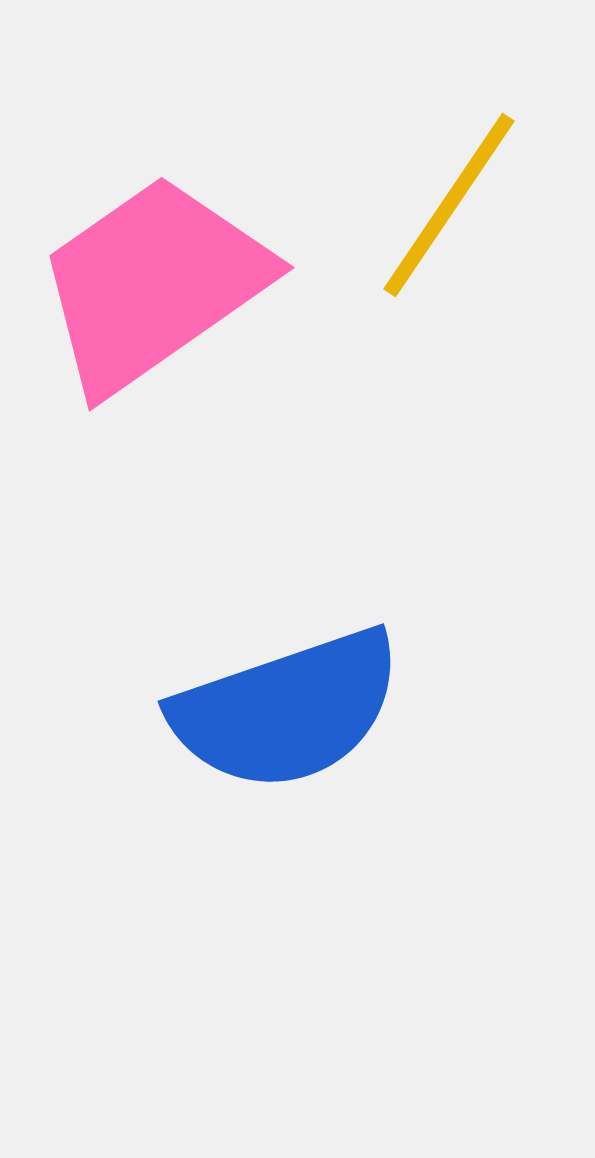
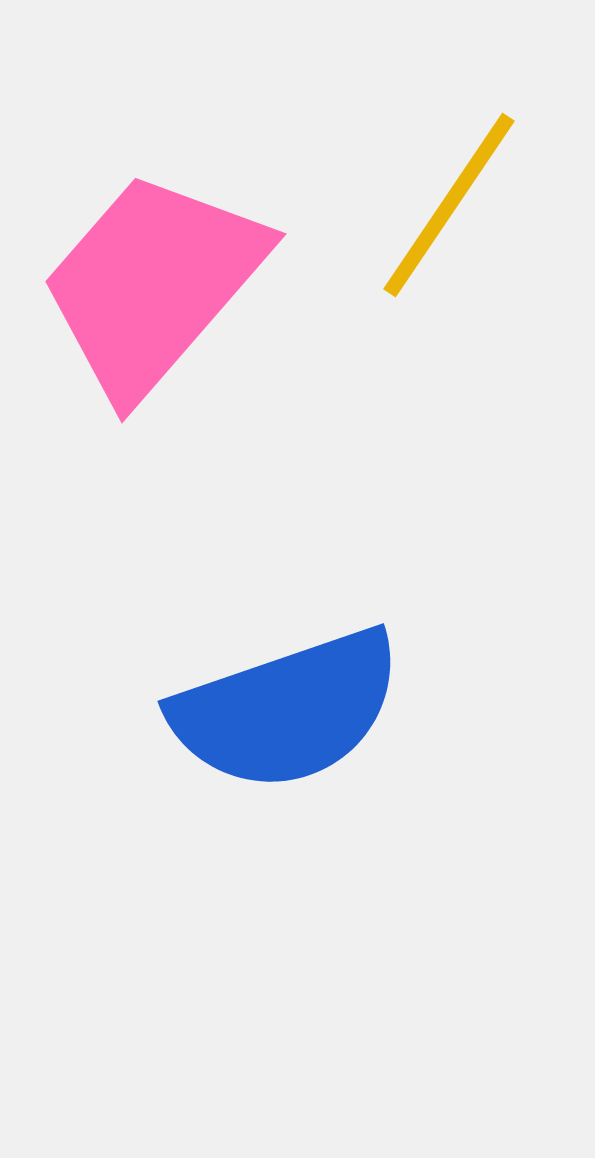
pink trapezoid: rotated 14 degrees counterclockwise
